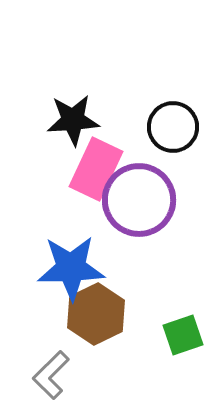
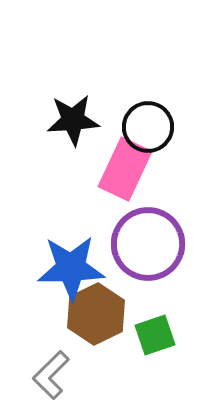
black circle: moved 25 px left
pink rectangle: moved 29 px right
purple circle: moved 9 px right, 44 px down
green square: moved 28 px left
